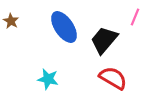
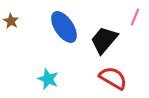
cyan star: rotated 10 degrees clockwise
